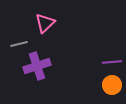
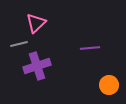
pink triangle: moved 9 px left
purple line: moved 22 px left, 14 px up
orange circle: moved 3 px left
